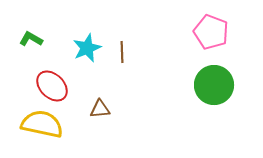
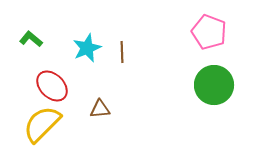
pink pentagon: moved 2 px left
green L-shape: rotated 10 degrees clockwise
yellow semicircle: rotated 57 degrees counterclockwise
